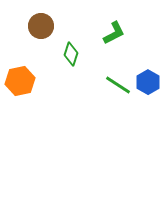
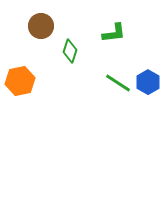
green L-shape: rotated 20 degrees clockwise
green diamond: moved 1 px left, 3 px up
green line: moved 2 px up
